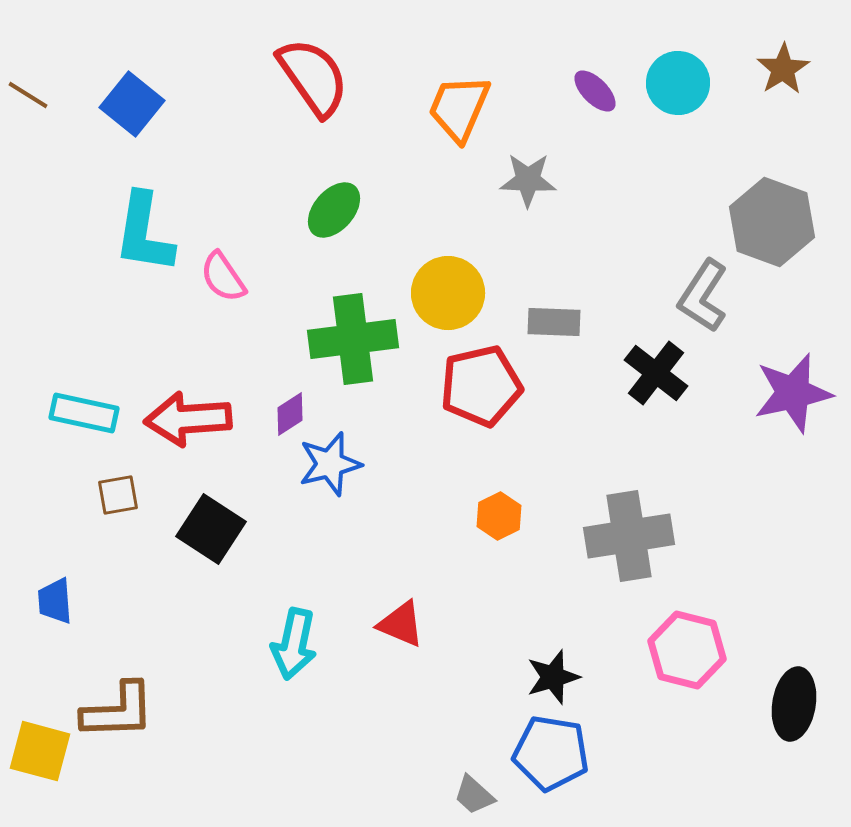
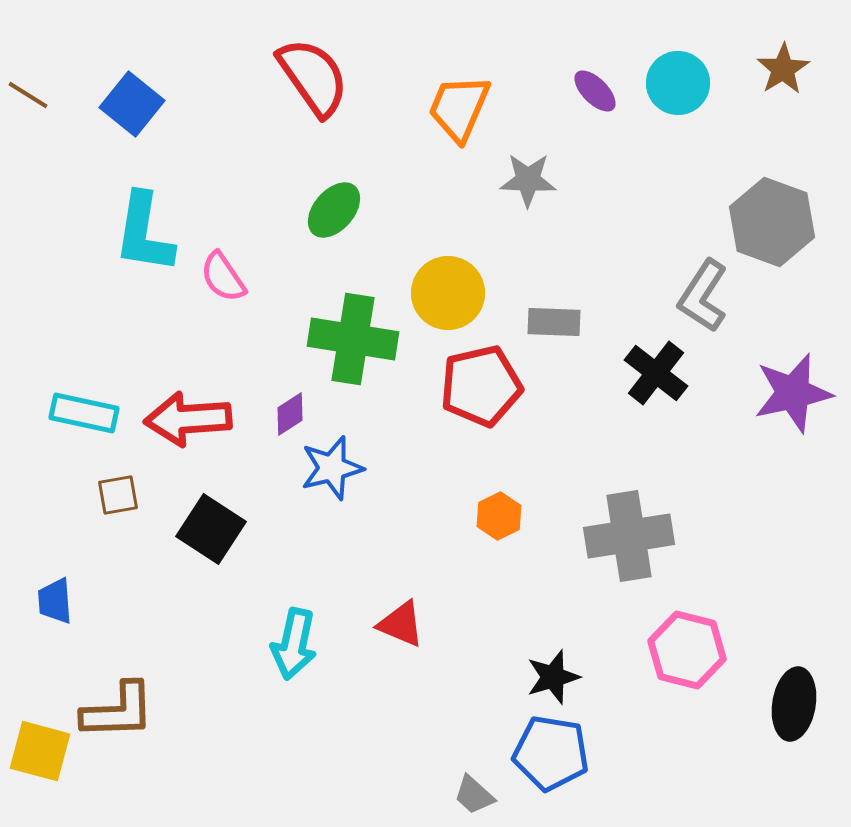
green cross: rotated 16 degrees clockwise
blue star: moved 2 px right, 4 px down
